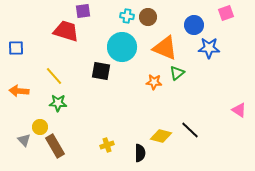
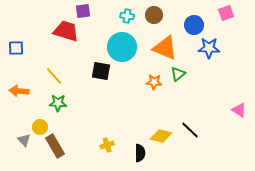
brown circle: moved 6 px right, 2 px up
green triangle: moved 1 px right, 1 px down
